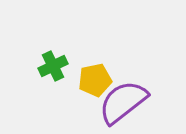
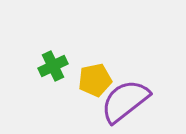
purple semicircle: moved 2 px right, 1 px up
